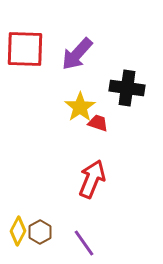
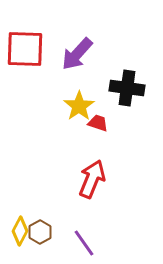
yellow star: moved 1 px left, 1 px up
yellow diamond: moved 2 px right
